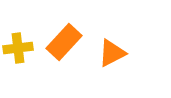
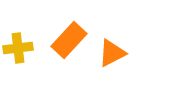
orange rectangle: moved 5 px right, 2 px up
